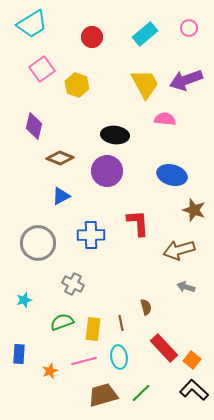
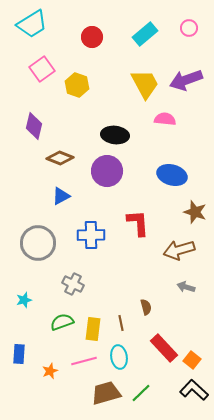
brown star: moved 1 px right, 2 px down
brown trapezoid: moved 3 px right, 2 px up
